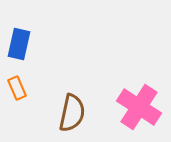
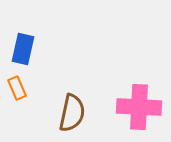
blue rectangle: moved 4 px right, 5 px down
pink cross: rotated 30 degrees counterclockwise
